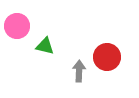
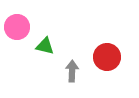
pink circle: moved 1 px down
gray arrow: moved 7 px left
